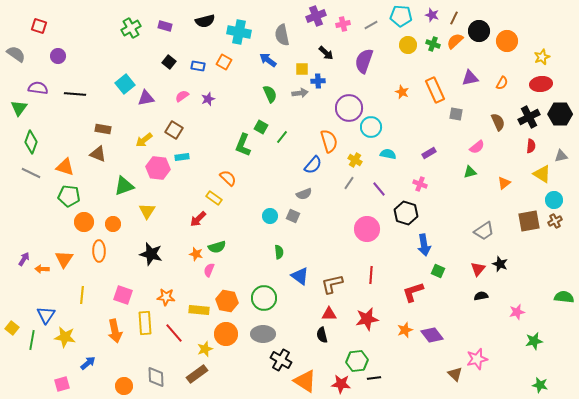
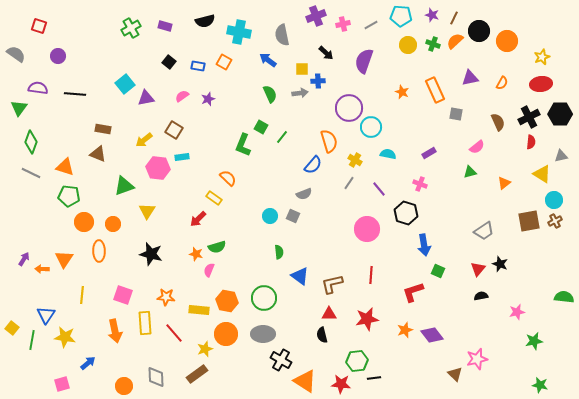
red semicircle at (531, 146): moved 4 px up
